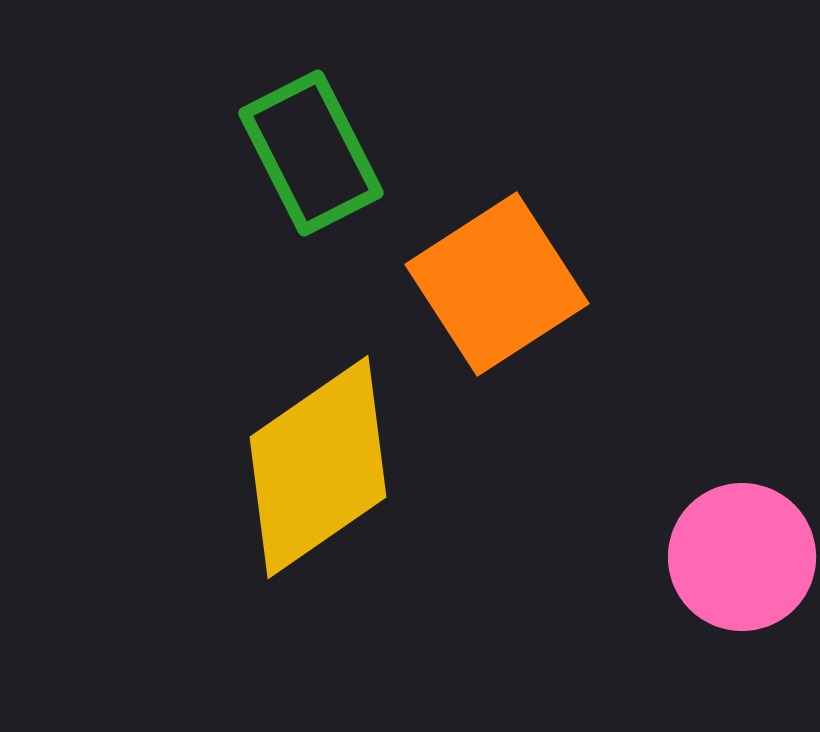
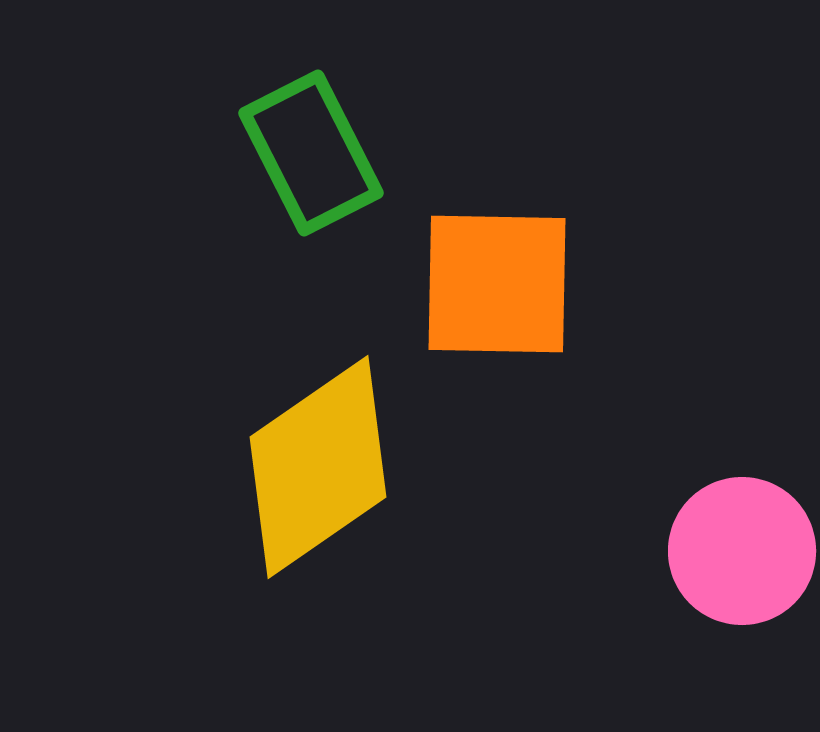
orange square: rotated 34 degrees clockwise
pink circle: moved 6 px up
